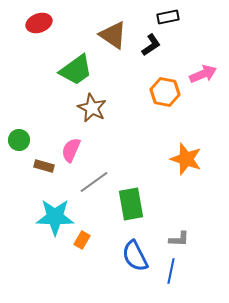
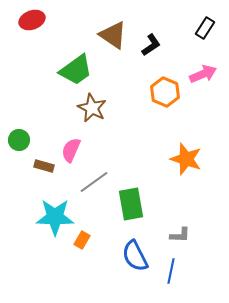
black rectangle: moved 37 px right, 11 px down; rotated 45 degrees counterclockwise
red ellipse: moved 7 px left, 3 px up
orange hexagon: rotated 12 degrees clockwise
gray L-shape: moved 1 px right, 4 px up
